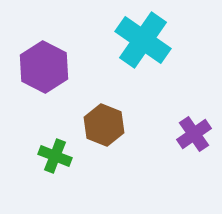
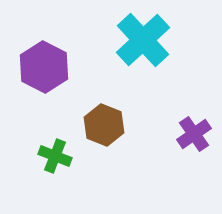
cyan cross: rotated 12 degrees clockwise
